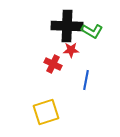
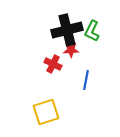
black cross: moved 4 px down; rotated 16 degrees counterclockwise
green L-shape: rotated 85 degrees clockwise
